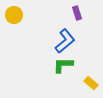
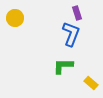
yellow circle: moved 1 px right, 3 px down
blue L-shape: moved 6 px right, 7 px up; rotated 30 degrees counterclockwise
green L-shape: moved 1 px down
